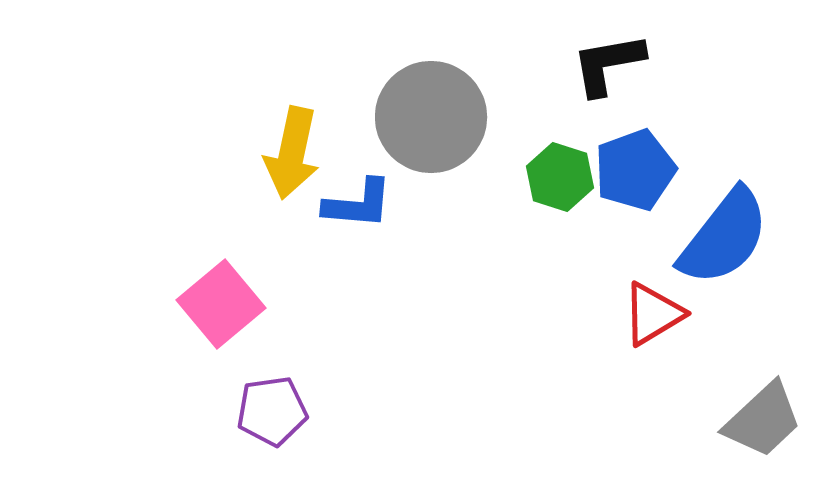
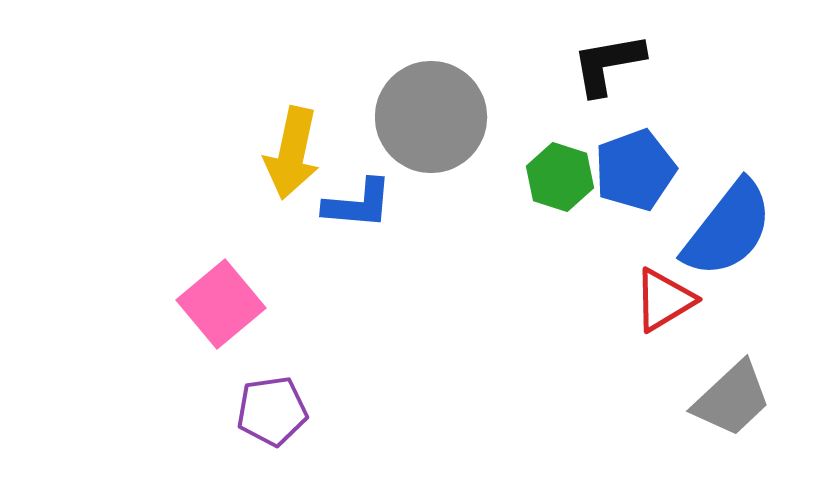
blue semicircle: moved 4 px right, 8 px up
red triangle: moved 11 px right, 14 px up
gray trapezoid: moved 31 px left, 21 px up
